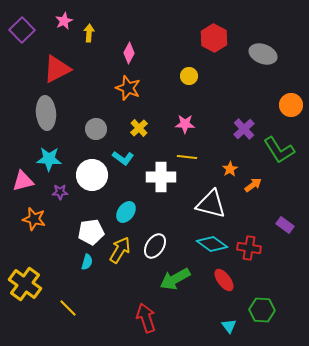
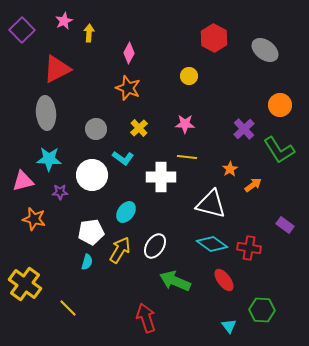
gray ellipse at (263, 54): moved 2 px right, 4 px up; rotated 16 degrees clockwise
orange circle at (291, 105): moved 11 px left
green arrow at (175, 279): moved 2 px down; rotated 52 degrees clockwise
